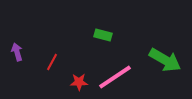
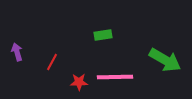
green rectangle: rotated 24 degrees counterclockwise
pink line: rotated 33 degrees clockwise
